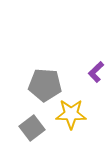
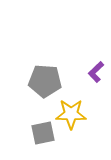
gray pentagon: moved 4 px up
gray square: moved 11 px right, 5 px down; rotated 25 degrees clockwise
